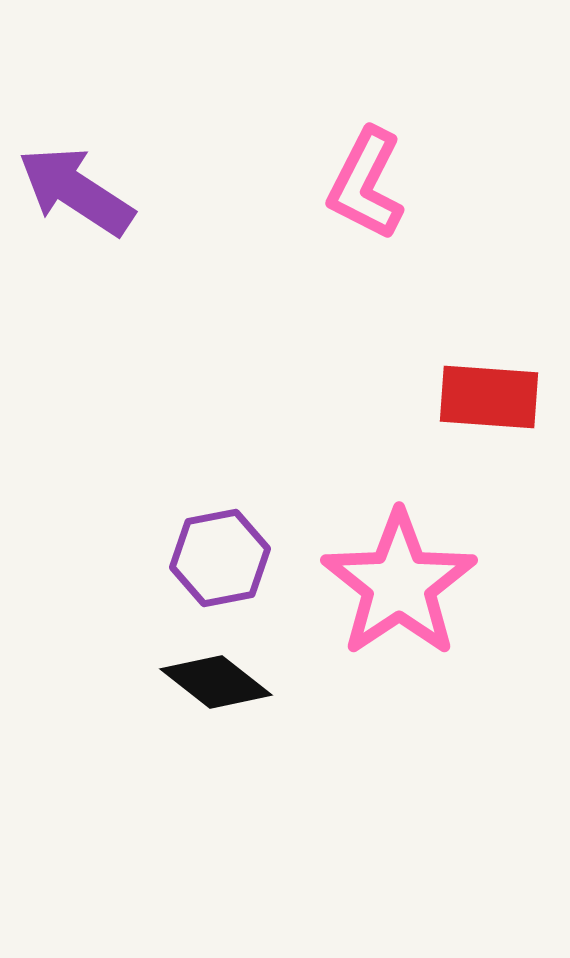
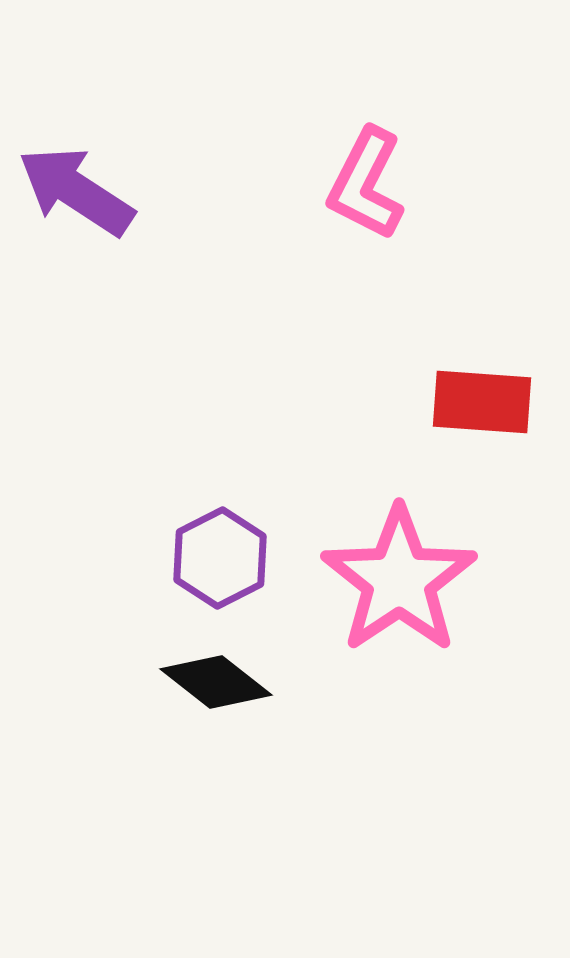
red rectangle: moved 7 px left, 5 px down
purple hexagon: rotated 16 degrees counterclockwise
pink star: moved 4 px up
